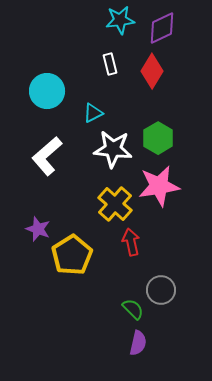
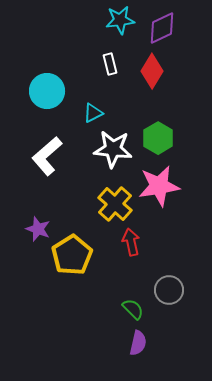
gray circle: moved 8 px right
